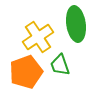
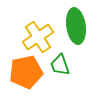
green ellipse: moved 2 px down
orange pentagon: rotated 8 degrees clockwise
